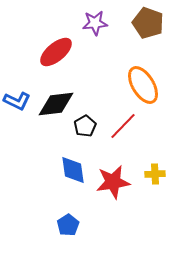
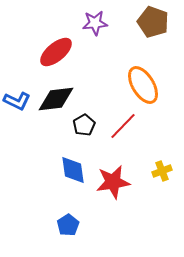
brown pentagon: moved 5 px right, 1 px up
black diamond: moved 5 px up
black pentagon: moved 1 px left, 1 px up
yellow cross: moved 7 px right, 3 px up; rotated 18 degrees counterclockwise
